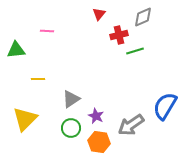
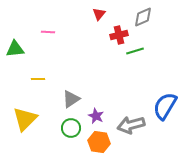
pink line: moved 1 px right, 1 px down
green triangle: moved 1 px left, 1 px up
gray arrow: rotated 20 degrees clockwise
